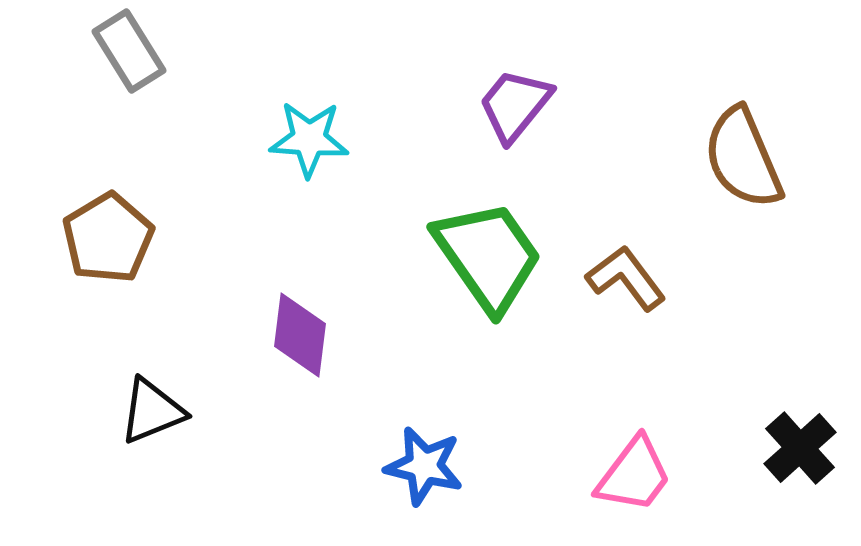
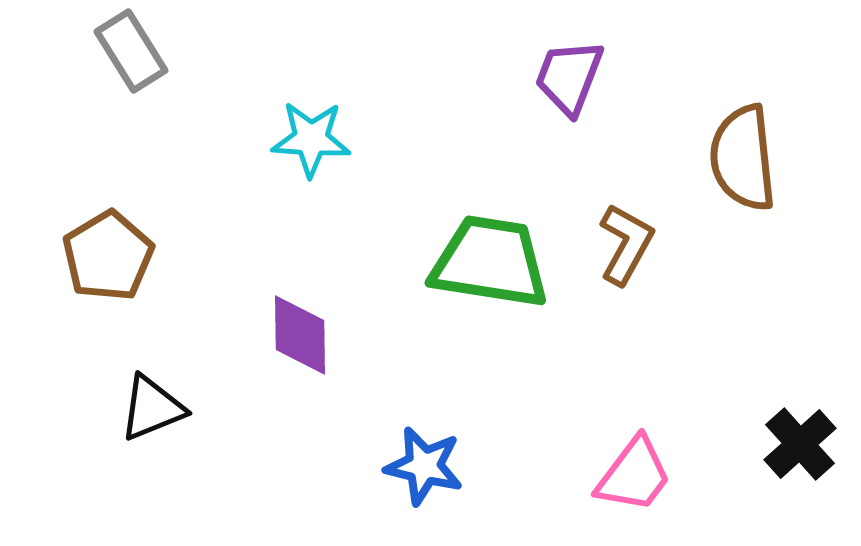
gray rectangle: moved 2 px right
purple trapezoid: moved 54 px right, 28 px up; rotated 18 degrees counterclockwise
cyan star: moved 2 px right
brown semicircle: rotated 17 degrees clockwise
brown pentagon: moved 18 px down
green trapezoid: moved 2 px right, 6 px down; rotated 46 degrees counterclockwise
brown L-shape: moved 34 px up; rotated 66 degrees clockwise
purple diamond: rotated 8 degrees counterclockwise
black triangle: moved 3 px up
black cross: moved 4 px up
